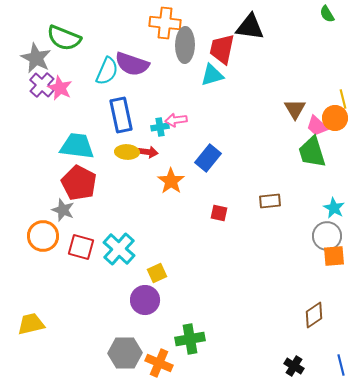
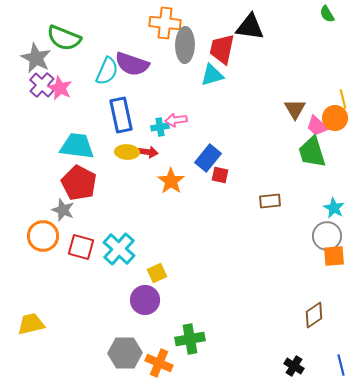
red square at (219, 213): moved 1 px right, 38 px up
